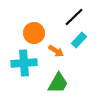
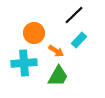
black line: moved 2 px up
green trapezoid: moved 7 px up
